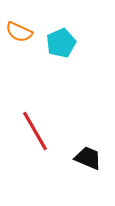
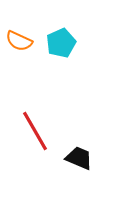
orange semicircle: moved 9 px down
black trapezoid: moved 9 px left
